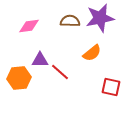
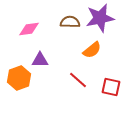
brown semicircle: moved 1 px down
pink diamond: moved 3 px down
orange semicircle: moved 3 px up
red line: moved 18 px right, 8 px down
orange hexagon: rotated 15 degrees counterclockwise
